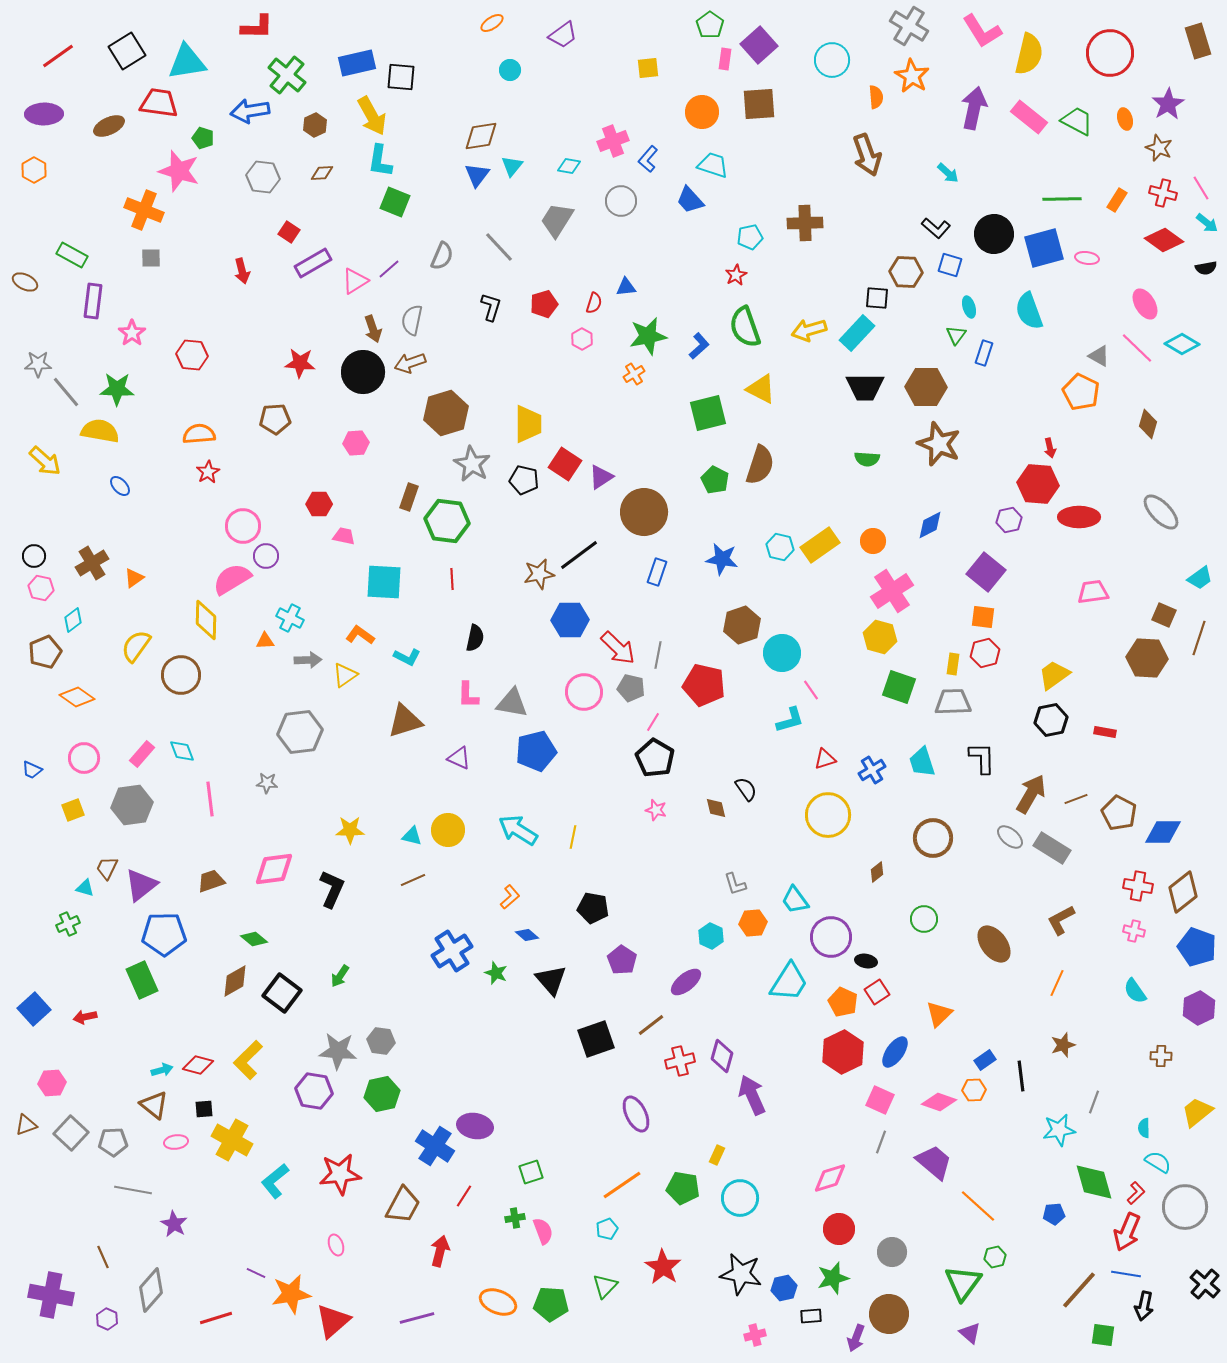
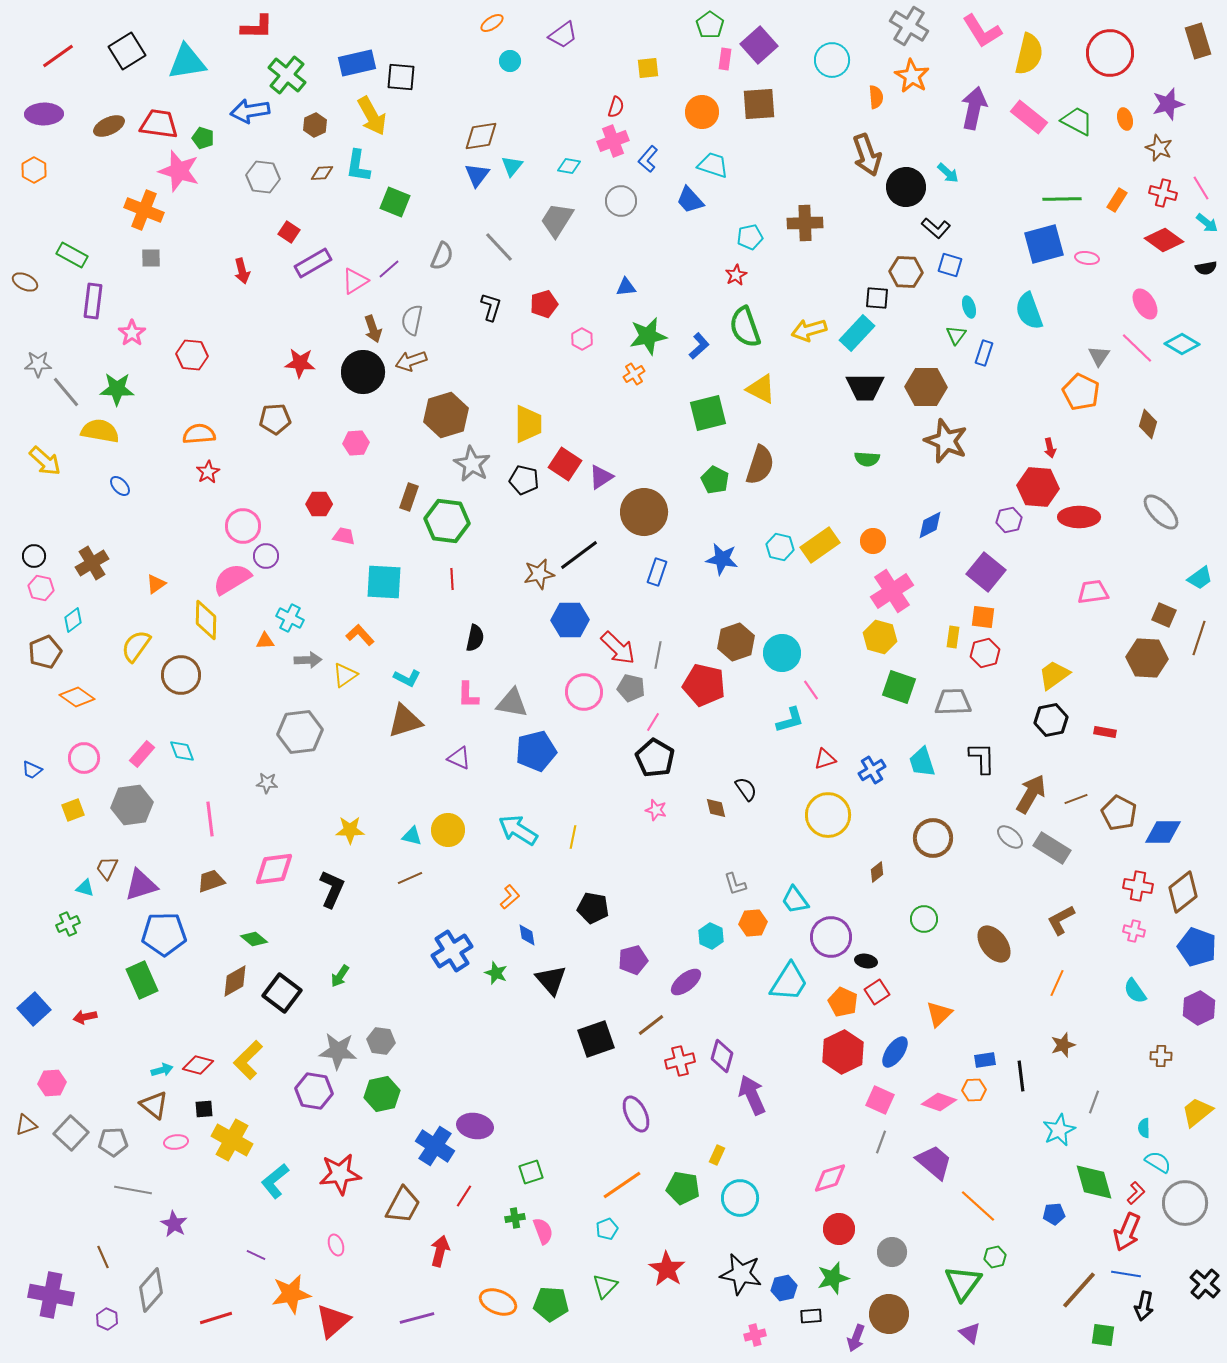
cyan circle at (510, 70): moved 9 px up
red trapezoid at (159, 103): moved 21 px down
purple star at (1168, 104): rotated 16 degrees clockwise
cyan L-shape at (380, 161): moved 22 px left, 5 px down
black circle at (994, 234): moved 88 px left, 47 px up
blue square at (1044, 248): moved 4 px up
red semicircle at (594, 303): moved 22 px right, 196 px up
gray triangle at (1099, 356): rotated 35 degrees clockwise
brown arrow at (410, 363): moved 1 px right, 2 px up
brown hexagon at (446, 413): moved 2 px down
brown star at (939, 444): moved 7 px right, 3 px up
red hexagon at (1038, 484): moved 3 px down
orange triangle at (134, 578): moved 22 px right, 6 px down
brown hexagon at (742, 625): moved 6 px left, 17 px down
orange L-shape at (360, 635): rotated 12 degrees clockwise
cyan L-shape at (407, 657): moved 21 px down
yellow rectangle at (953, 664): moved 27 px up
pink line at (210, 799): moved 20 px down
brown line at (413, 880): moved 3 px left, 2 px up
purple triangle at (141, 885): rotated 21 degrees clockwise
blue diamond at (527, 935): rotated 40 degrees clockwise
purple pentagon at (622, 960): moved 11 px right; rotated 24 degrees clockwise
blue rectangle at (985, 1060): rotated 25 degrees clockwise
cyan star at (1059, 1130): rotated 16 degrees counterclockwise
gray circle at (1185, 1207): moved 4 px up
red star at (663, 1267): moved 4 px right, 2 px down
purple line at (256, 1273): moved 18 px up
